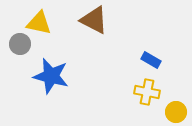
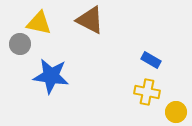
brown triangle: moved 4 px left
blue star: rotated 6 degrees counterclockwise
